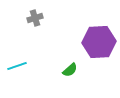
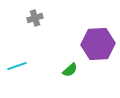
purple hexagon: moved 1 px left, 2 px down
